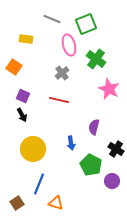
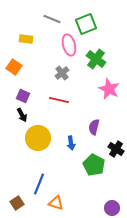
yellow circle: moved 5 px right, 11 px up
green pentagon: moved 3 px right
purple circle: moved 27 px down
